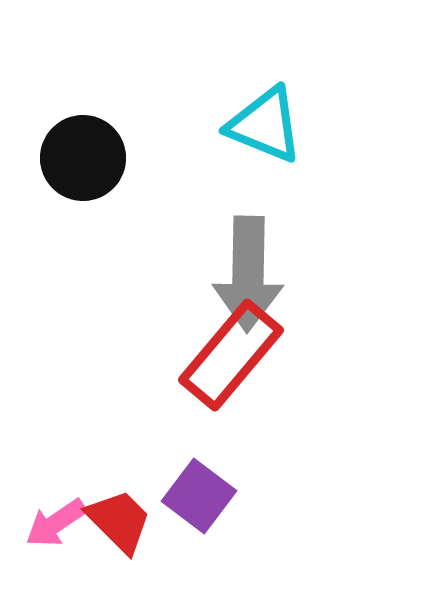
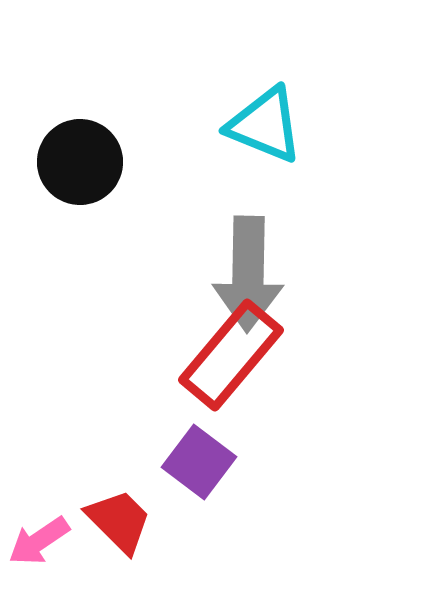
black circle: moved 3 px left, 4 px down
purple square: moved 34 px up
pink arrow: moved 17 px left, 18 px down
